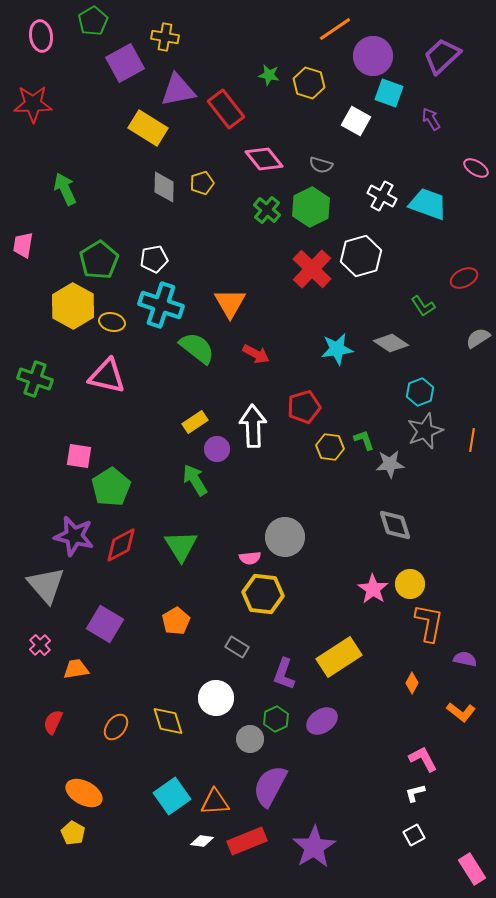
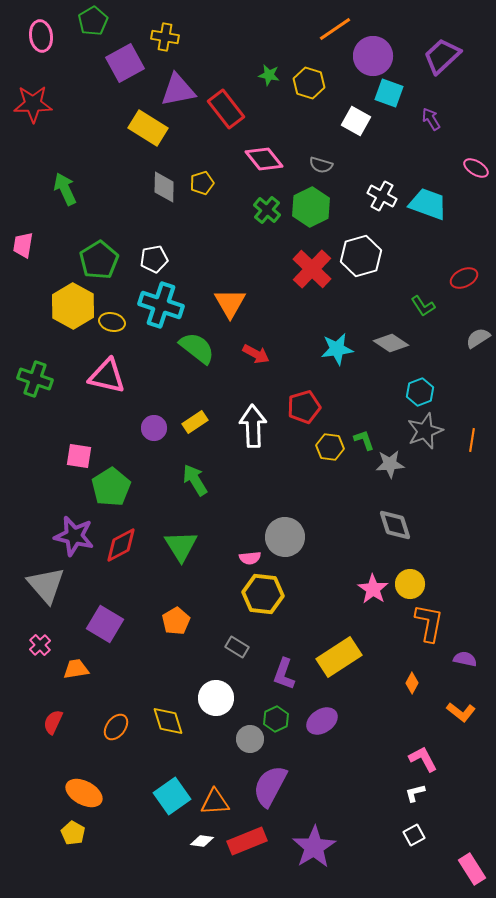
purple circle at (217, 449): moved 63 px left, 21 px up
